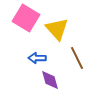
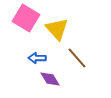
brown line: rotated 15 degrees counterclockwise
purple diamond: moved 1 px up; rotated 15 degrees counterclockwise
